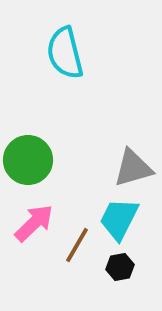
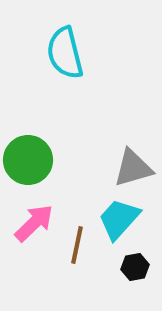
cyan trapezoid: rotated 15 degrees clockwise
brown line: rotated 18 degrees counterclockwise
black hexagon: moved 15 px right
